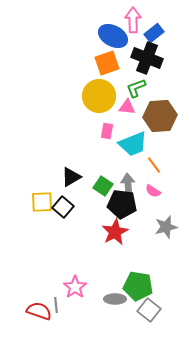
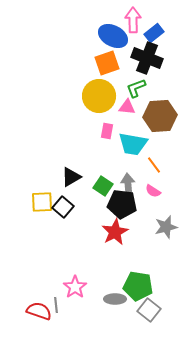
cyan trapezoid: rotated 32 degrees clockwise
